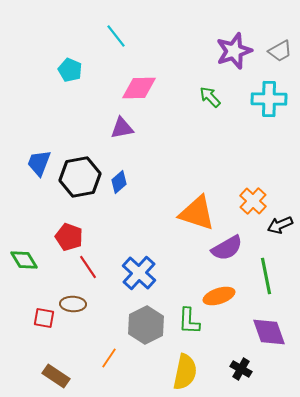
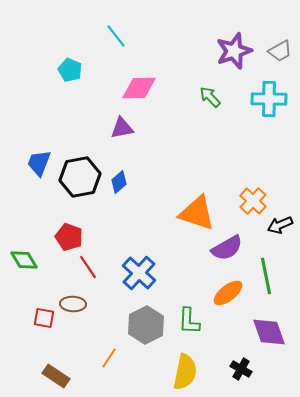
orange ellipse: moved 9 px right, 3 px up; rotated 20 degrees counterclockwise
